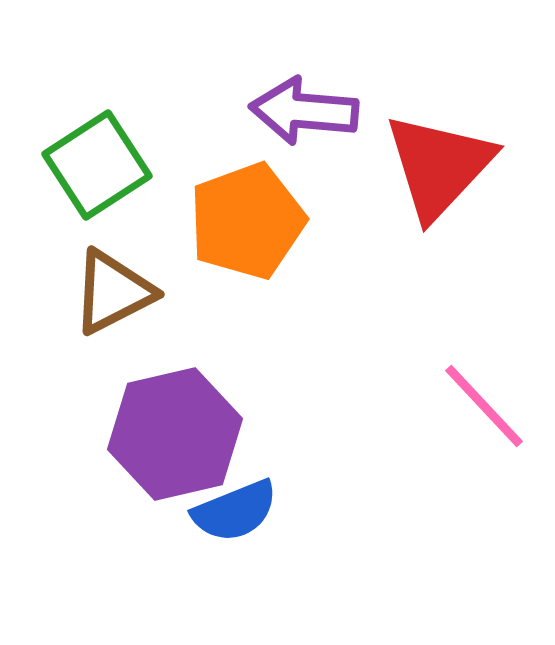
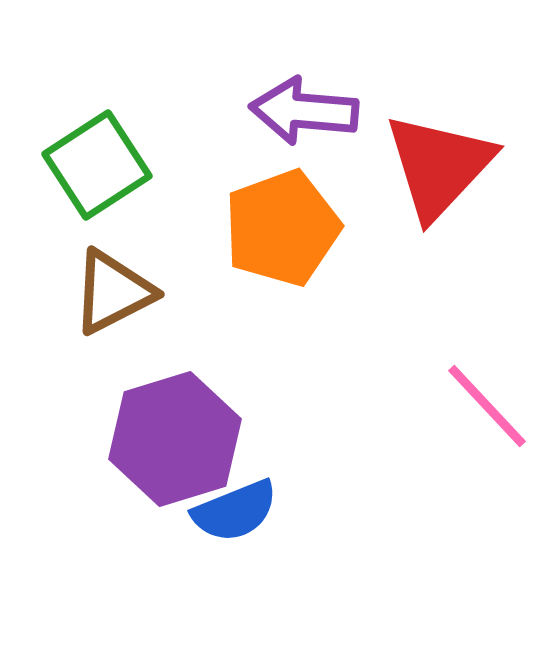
orange pentagon: moved 35 px right, 7 px down
pink line: moved 3 px right
purple hexagon: moved 5 px down; rotated 4 degrees counterclockwise
